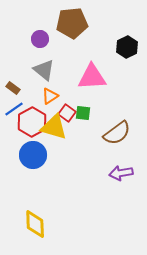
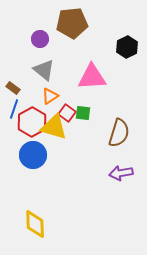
blue line: rotated 36 degrees counterclockwise
brown semicircle: moved 2 px right; rotated 36 degrees counterclockwise
